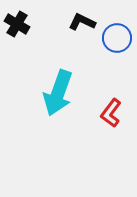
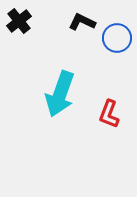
black cross: moved 2 px right, 3 px up; rotated 20 degrees clockwise
cyan arrow: moved 2 px right, 1 px down
red L-shape: moved 2 px left, 1 px down; rotated 16 degrees counterclockwise
